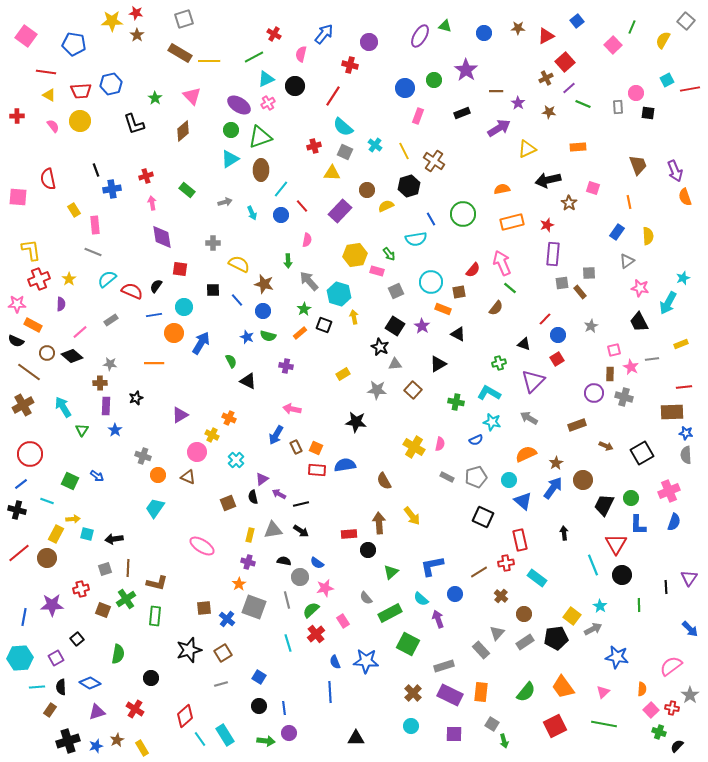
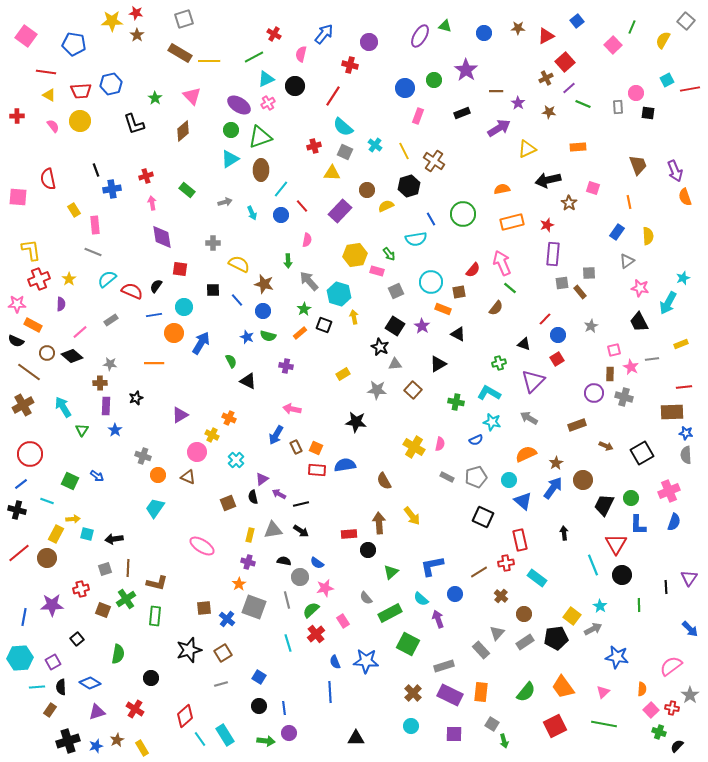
purple square at (56, 658): moved 3 px left, 4 px down
